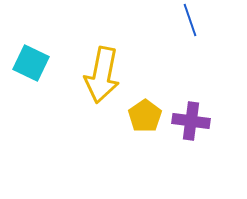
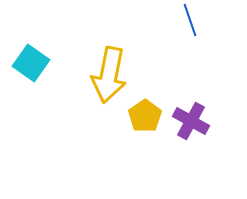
cyan square: rotated 9 degrees clockwise
yellow arrow: moved 7 px right
purple cross: rotated 21 degrees clockwise
